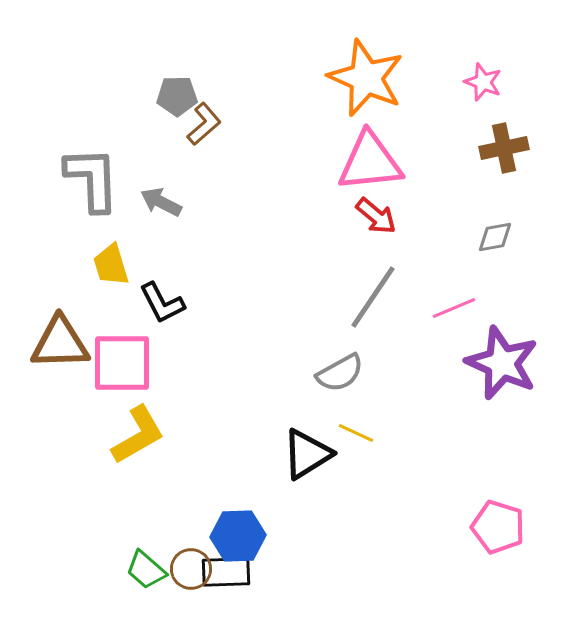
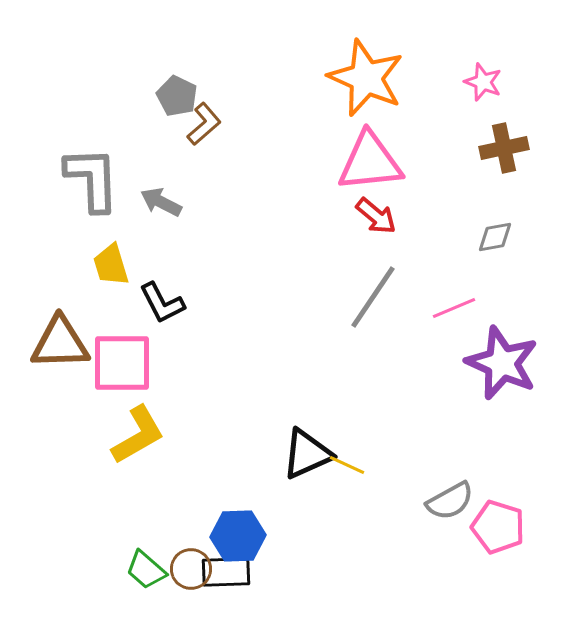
gray pentagon: rotated 27 degrees clockwise
gray semicircle: moved 110 px right, 128 px down
yellow line: moved 9 px left, 32 px down
black triangle: rotated 8 degrees clockwise
